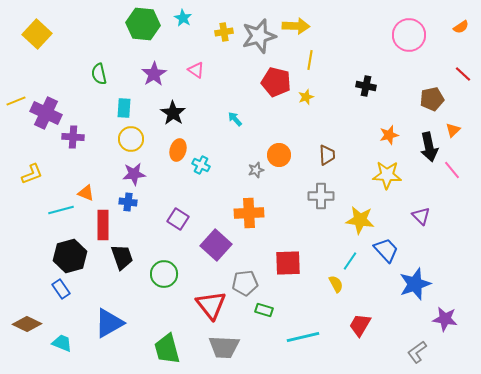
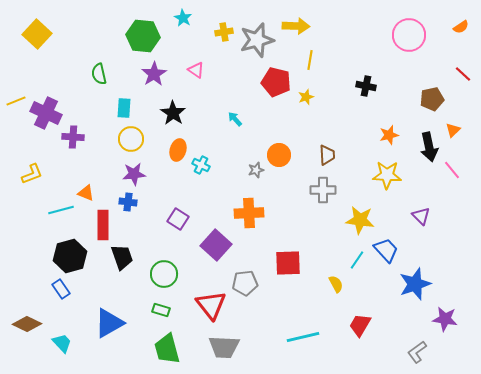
green hexagon at (143, 24): moved 12 px down
gray star at (259, 36): moved 2 px left, 4 px down
gray cross at (321, 196): moved 2 px right, 6 px up
cyan line at (350, 261): moved 7 px right, 1 px up
green rectangle at (264, 310): moved 103 px left
cyan trapezoid at (62, 343): rotated 25 degrees clockwise
